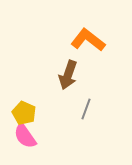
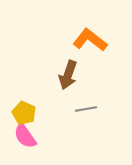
orange L-shape: moved 2 px right
gray line: rotated 60 degrees clockwise
